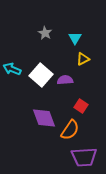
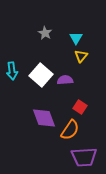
cyan triangle: moved 1 px right
yellow triangle: moved 2 px left, 3 px up; rotated 24 degrees counterclockwise
cyan arrow: moved 2 px down; rotated 120 degrees counterclockwise
red square: moved 1 px left, 1 px down
